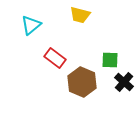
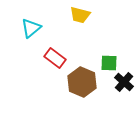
cyan triangle: moved 3 px down
green square: moved 1 px left, 3 px down
